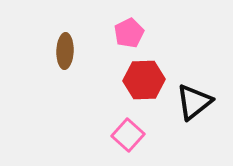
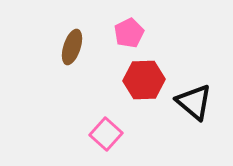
brown ellipse: moved 7 px right, 4 px up; rotated 16 degrees clockwise
black triangle: rotated 42 degrees counterclockwise
pink square: moved 22 px left, 1 px up
